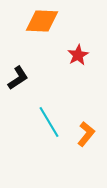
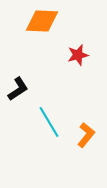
red star: rotated 15 degrees clockwise
black L-shape: moved 11 px down
orange L-shape: moved 1 px down
